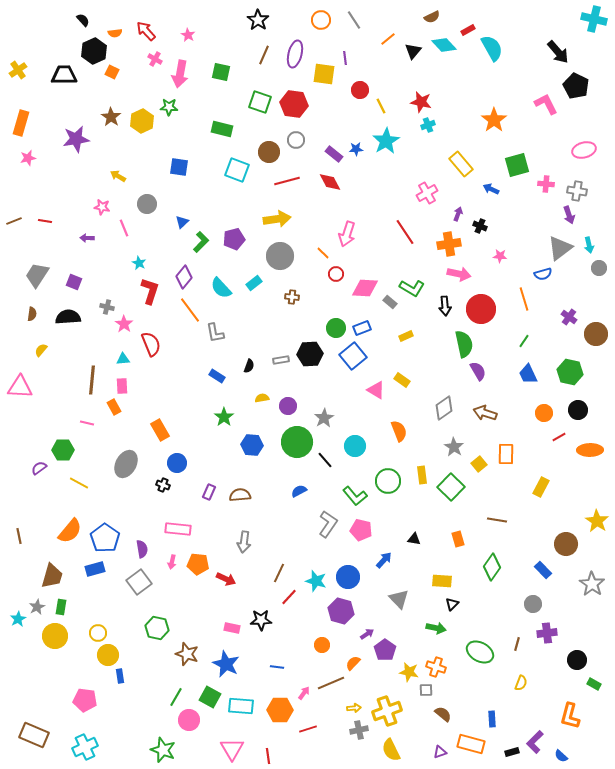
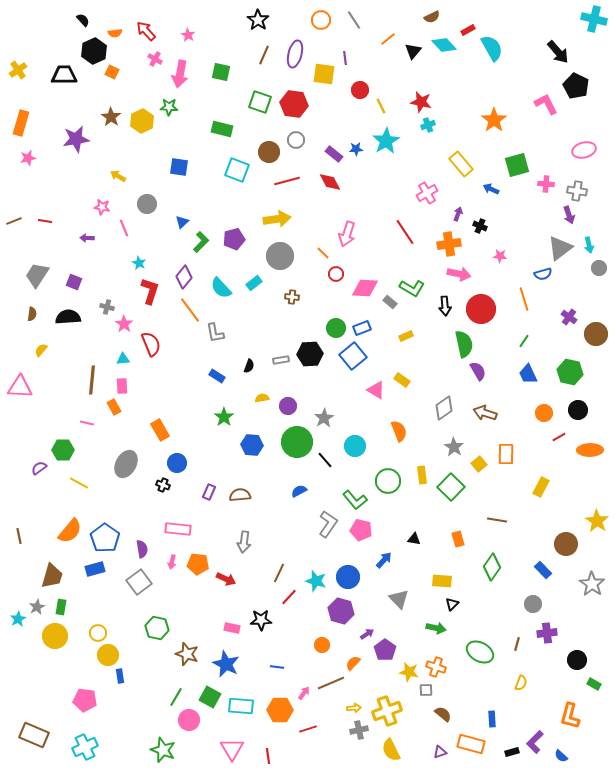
green L-shape at (355, 496): moved 4 px down
